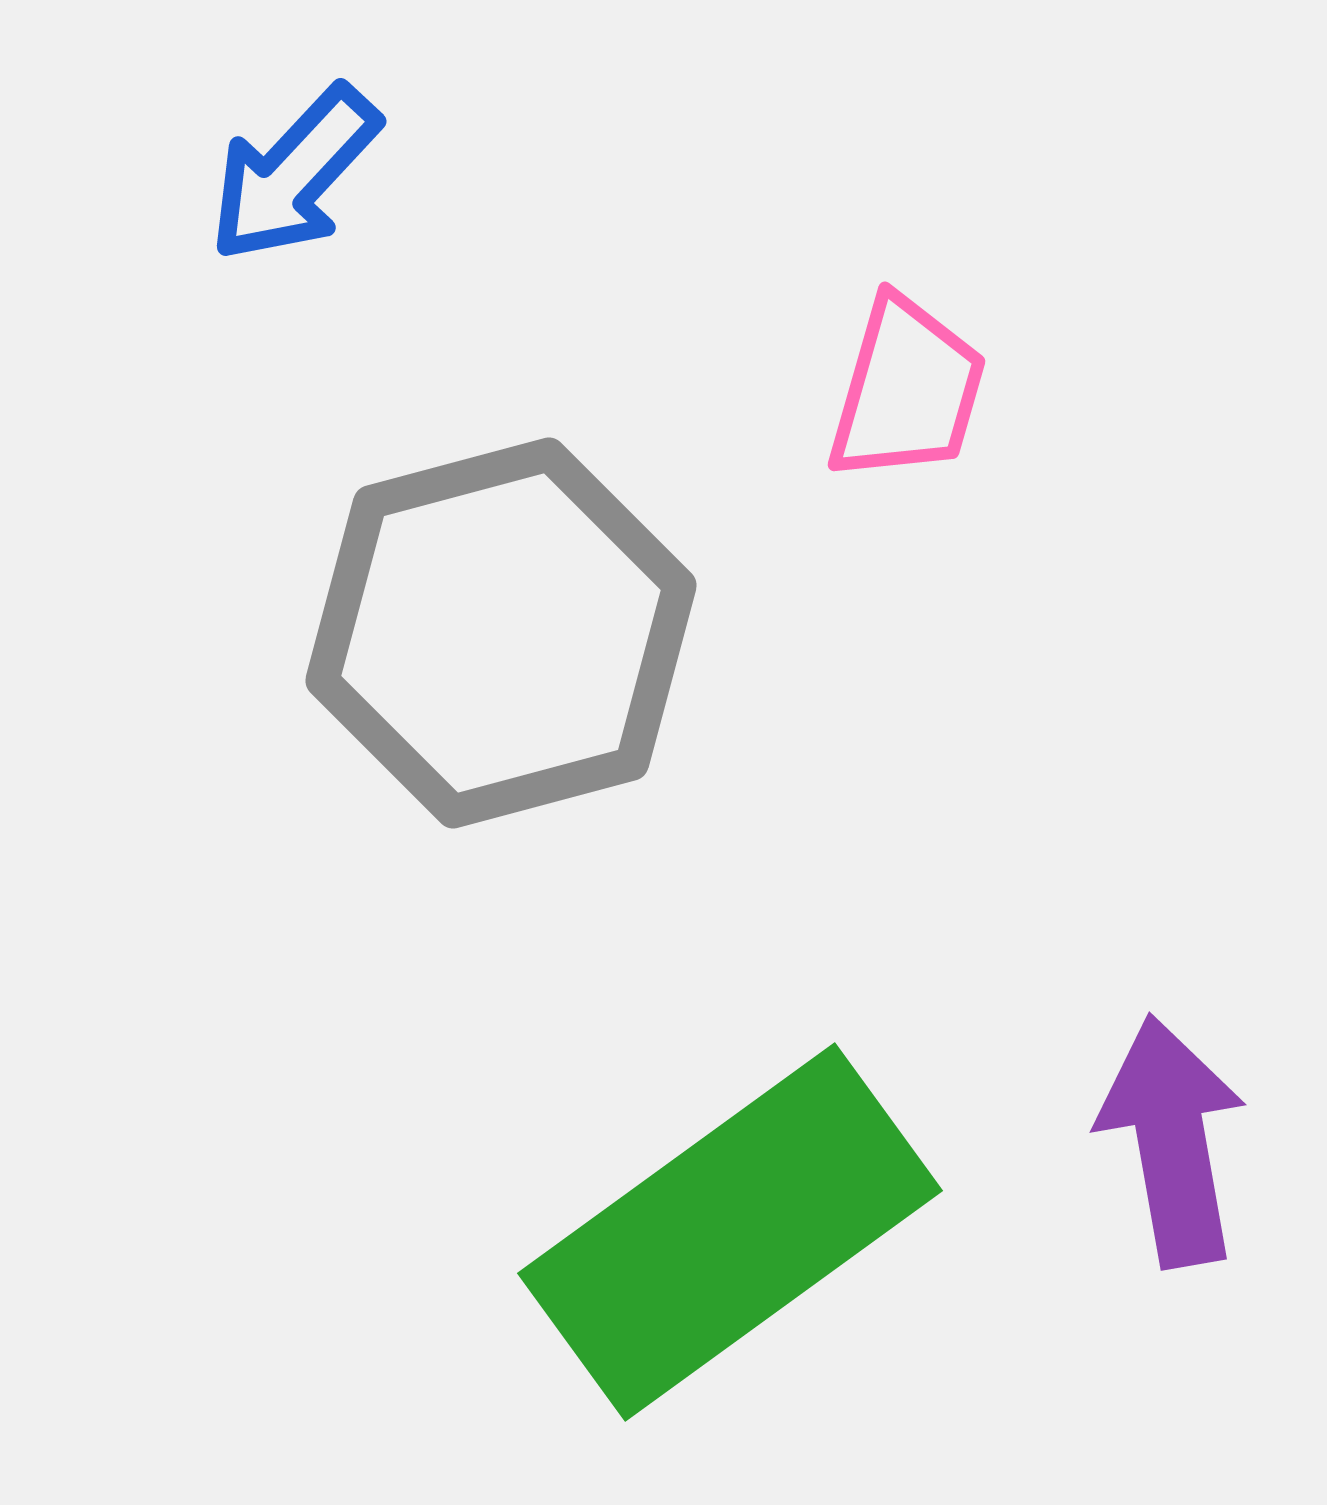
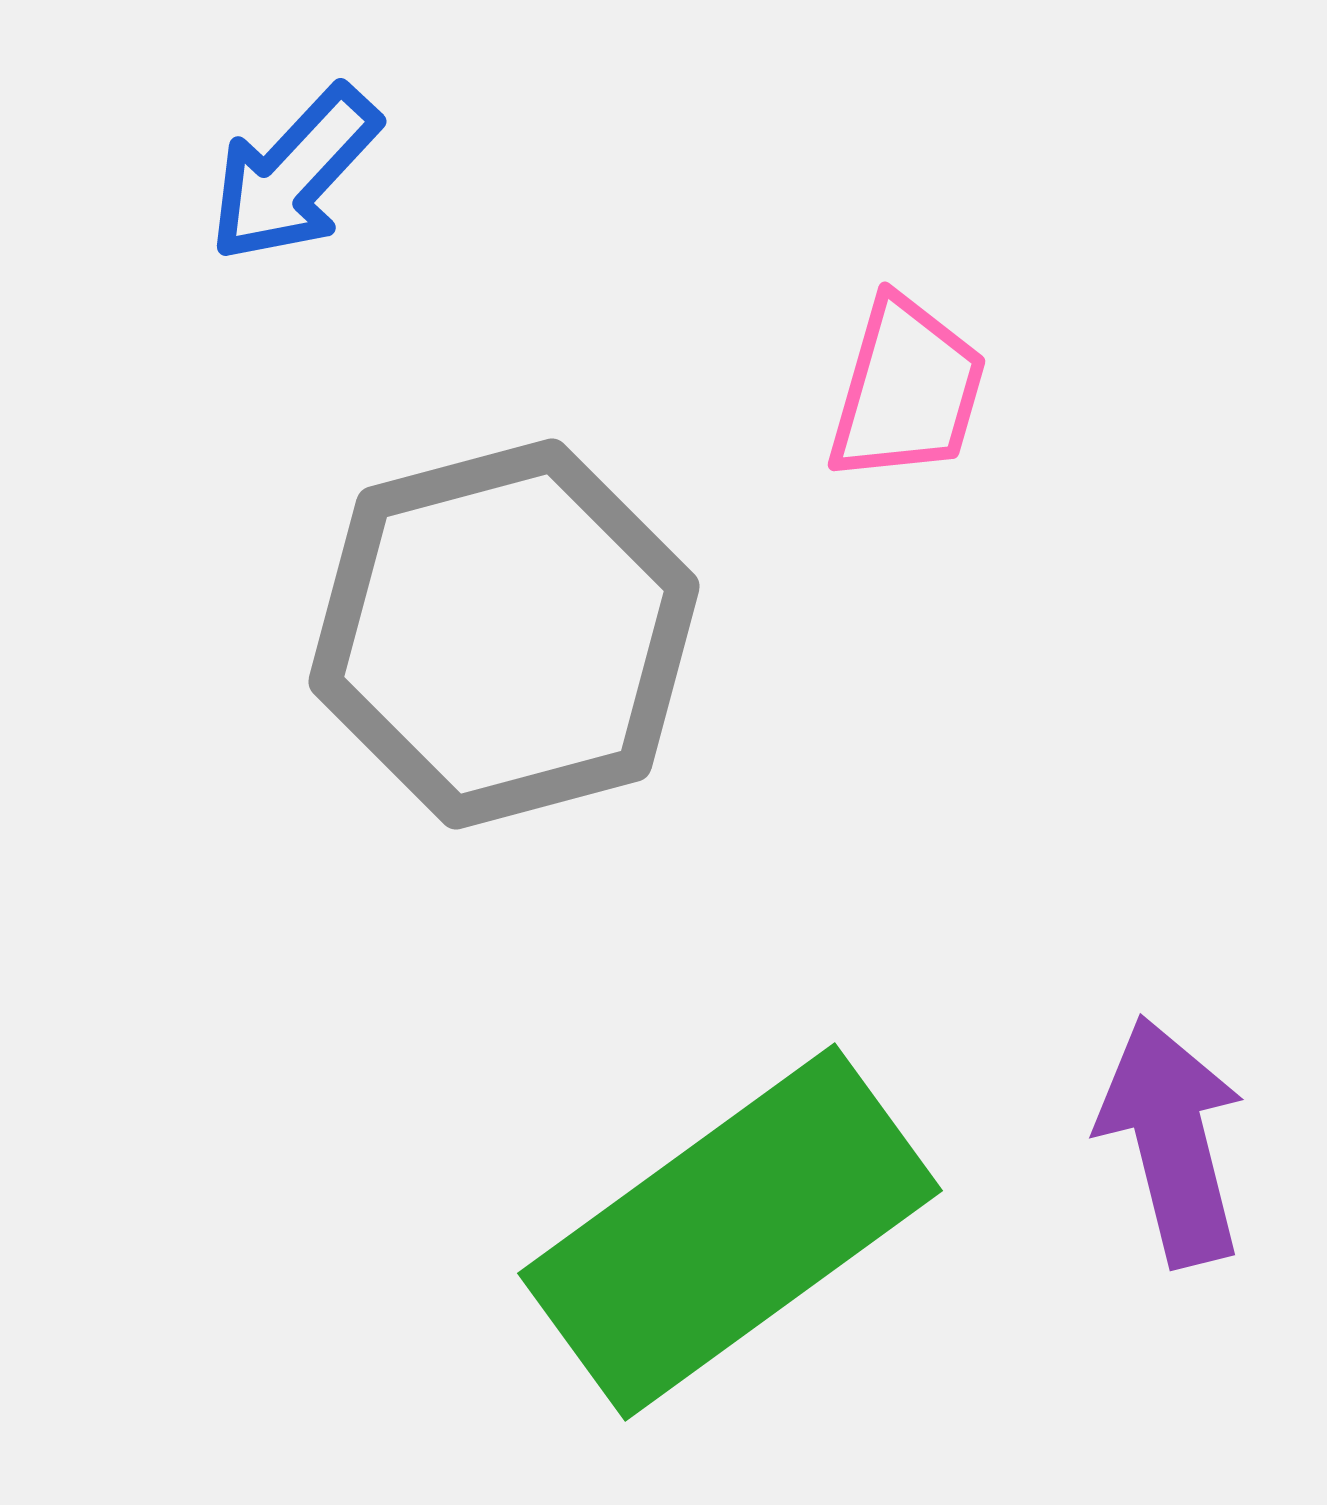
gray hexagon: moved 3 px right, 1 px down
purple arrow: rotated 4 degrees counterclockwise
